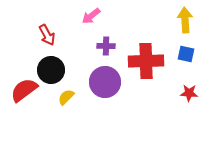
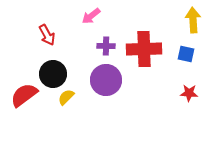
yellow arrow: moved 8 px right
red cross: moved 2 px left, 12 px up
black circle: moved 2 px right, 4 px down
purple circle: moved 1 px right, 2 px up
red semicircle: moved 5 px down
